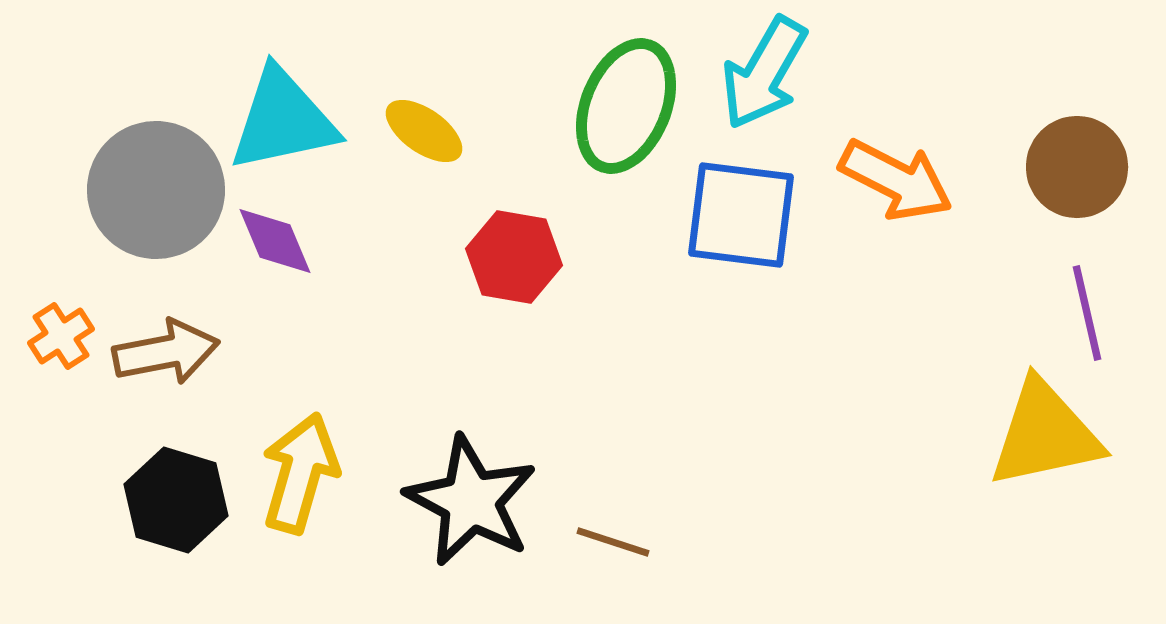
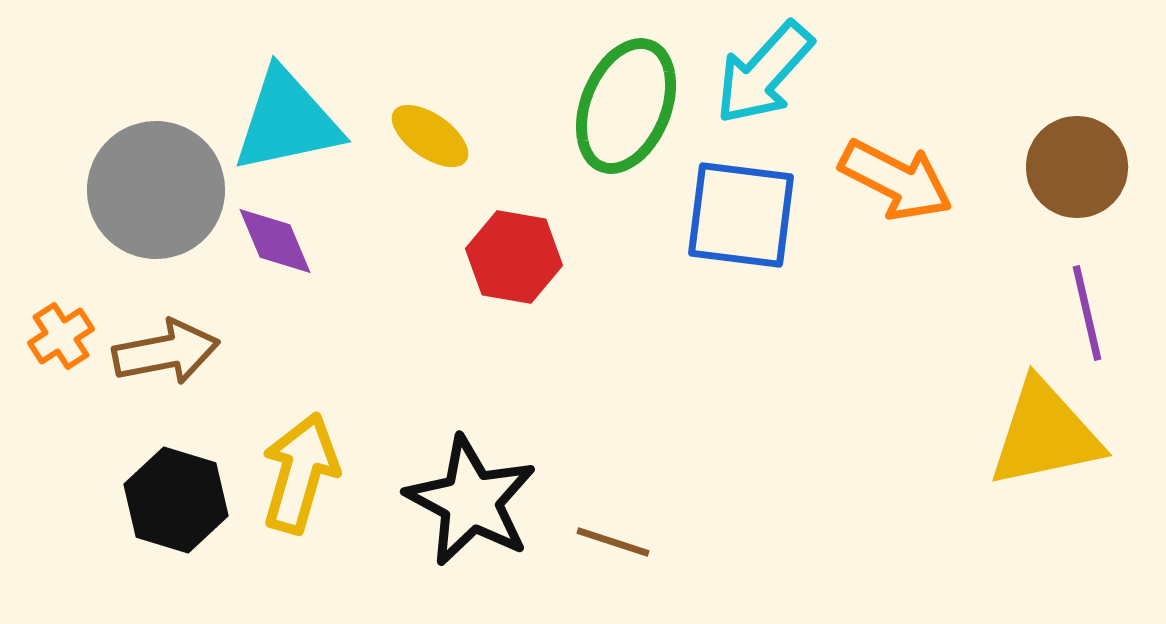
cyan arrow: rotated 12 degrees clockwise
cyan triangle: moved 4 px right, 1 px down
yellow ellipse: moved 6 px right, 5 px down
